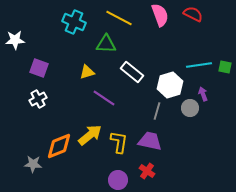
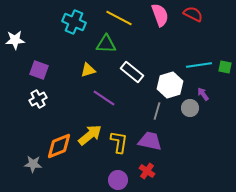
purple square: moved 2 px down
yellow triangle: moved 1 px right, 2 px up
purple arrow: rotated 16 degrees counterclockwise
